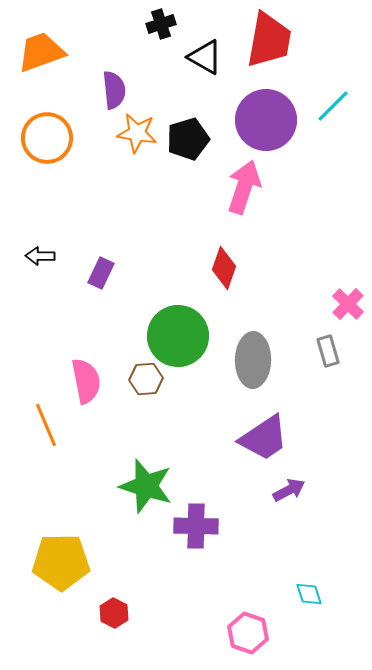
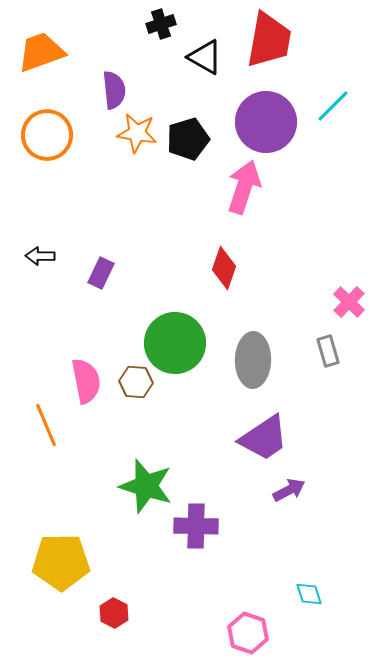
purple circle: moved 2 px down
orange circle: moved 3 px up
pink cross: moved 1 px right, 2 px up
green circle: moved 3 px left, 7 px down
brown hexagon: moved 10 px left, 3 px down; rotated 8 degrees clockwise
